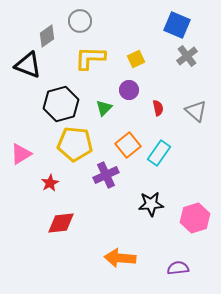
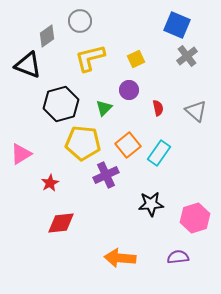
yellow L-shape: rotated 16 degrees counterclockwise
yellow pentagon: moved 8 px right, 1 px up
purple semicircle: moved 11 px up
